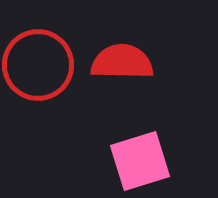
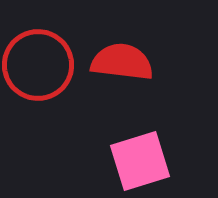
red semicircle: rotated 6 degrees clockwise
